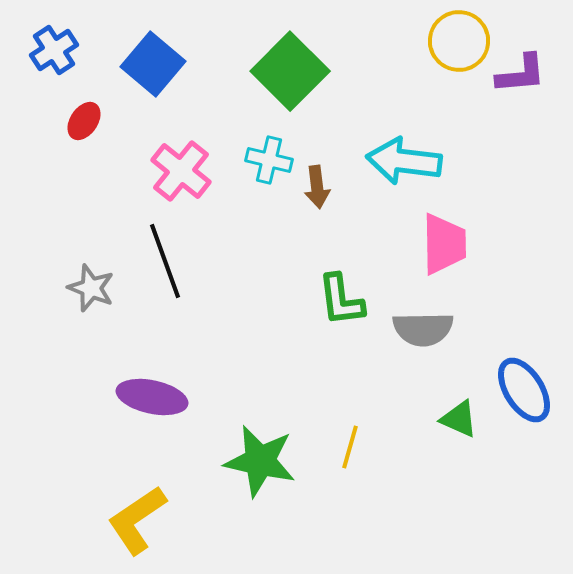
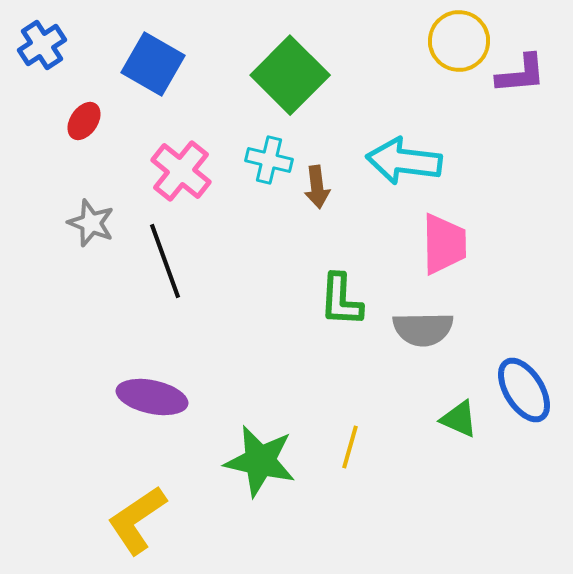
blue cross: moved 12 px left, 5 px up
blue square: rotated 10 degrees counterclockwise
green square: moved 4 px down
gray star: moved 65 px up
green L-shape: rotated 10 degrees clockwise
